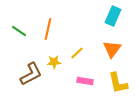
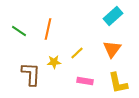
cyan rectangle: rotated 24 degrees clockwise
brown L-shape: rotated 60 degrees counterclockwise
